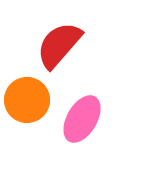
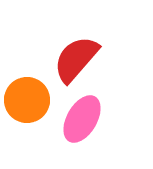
red semicircle: moved 17 px right, 14 px down
